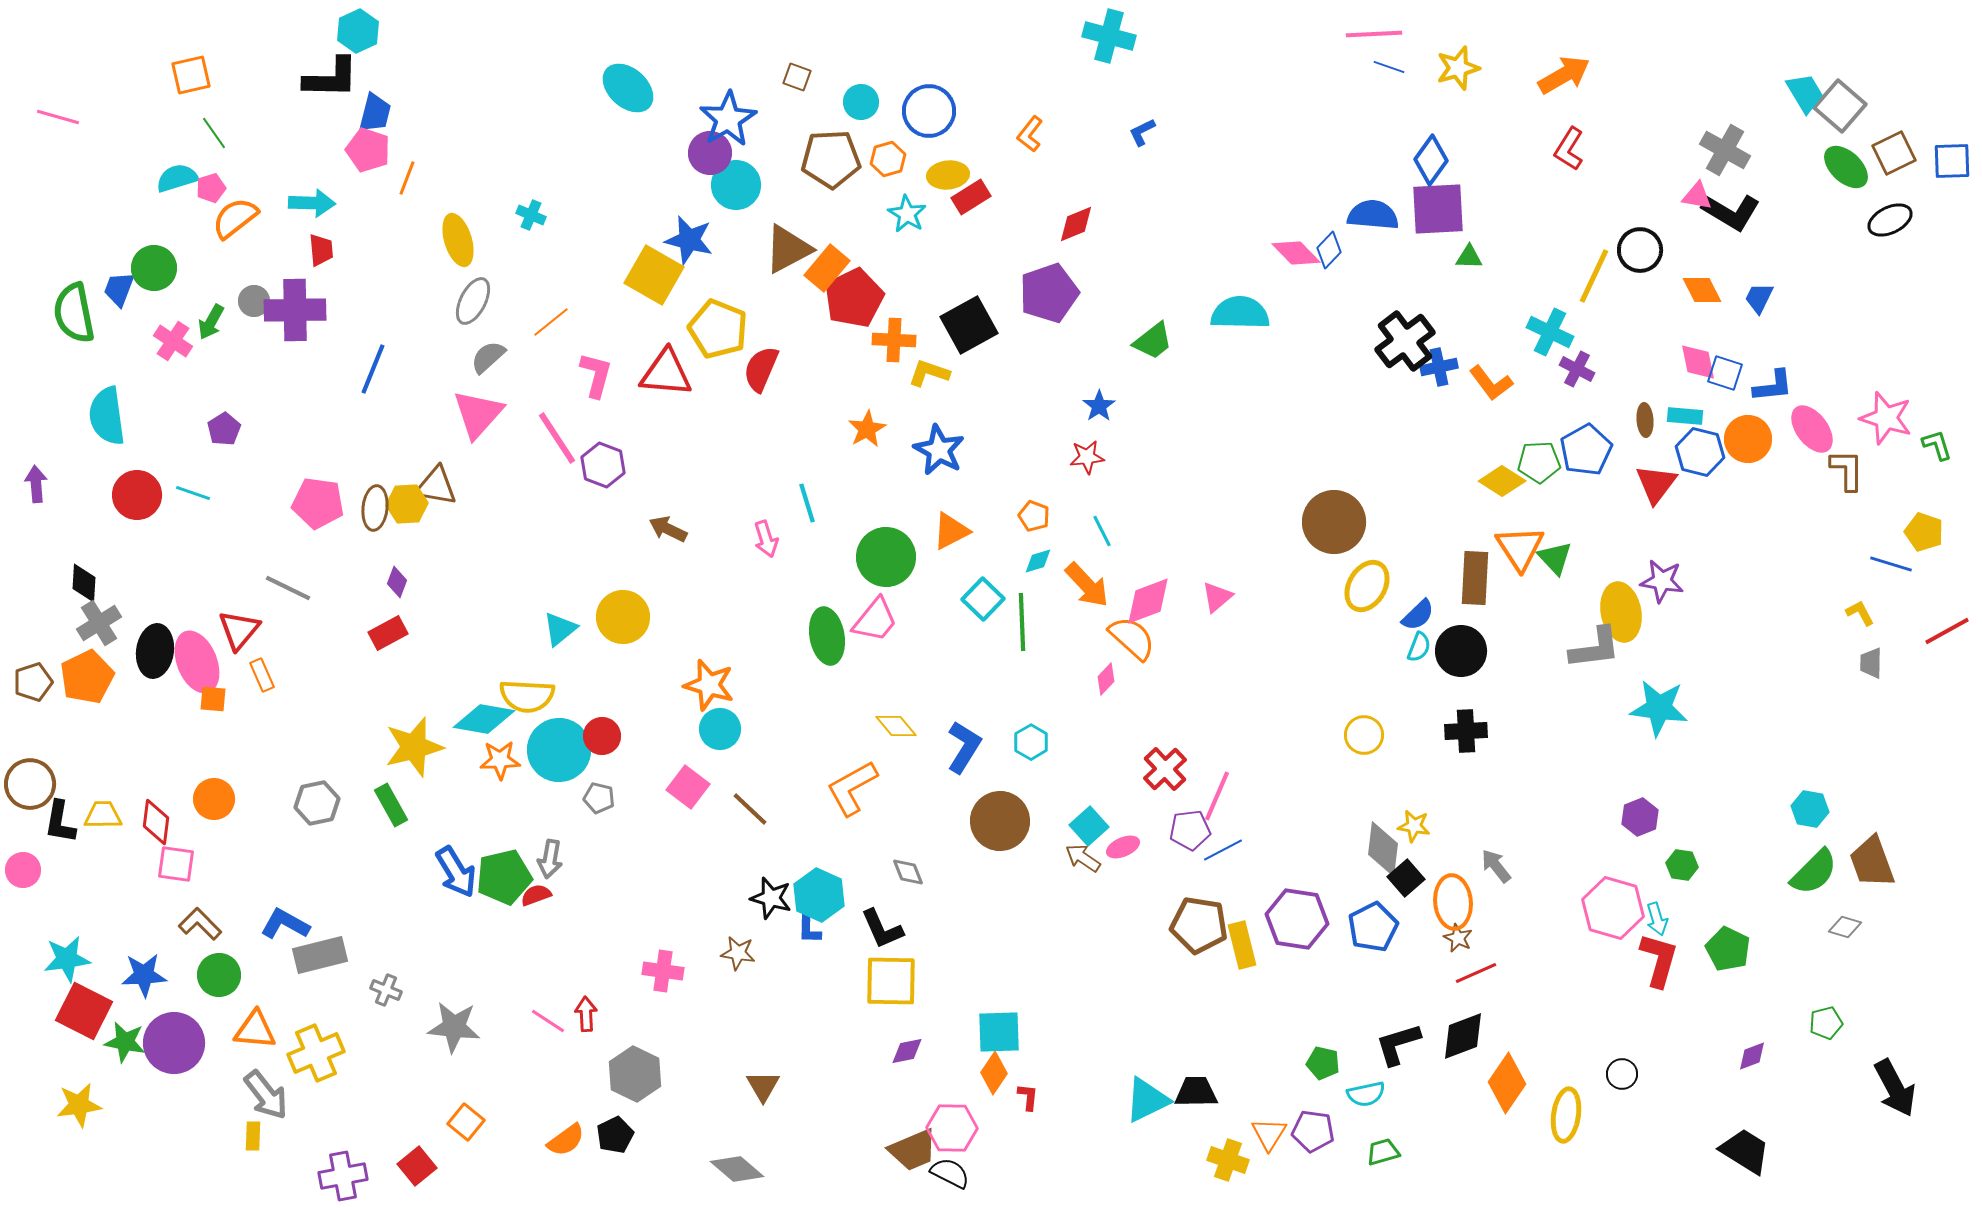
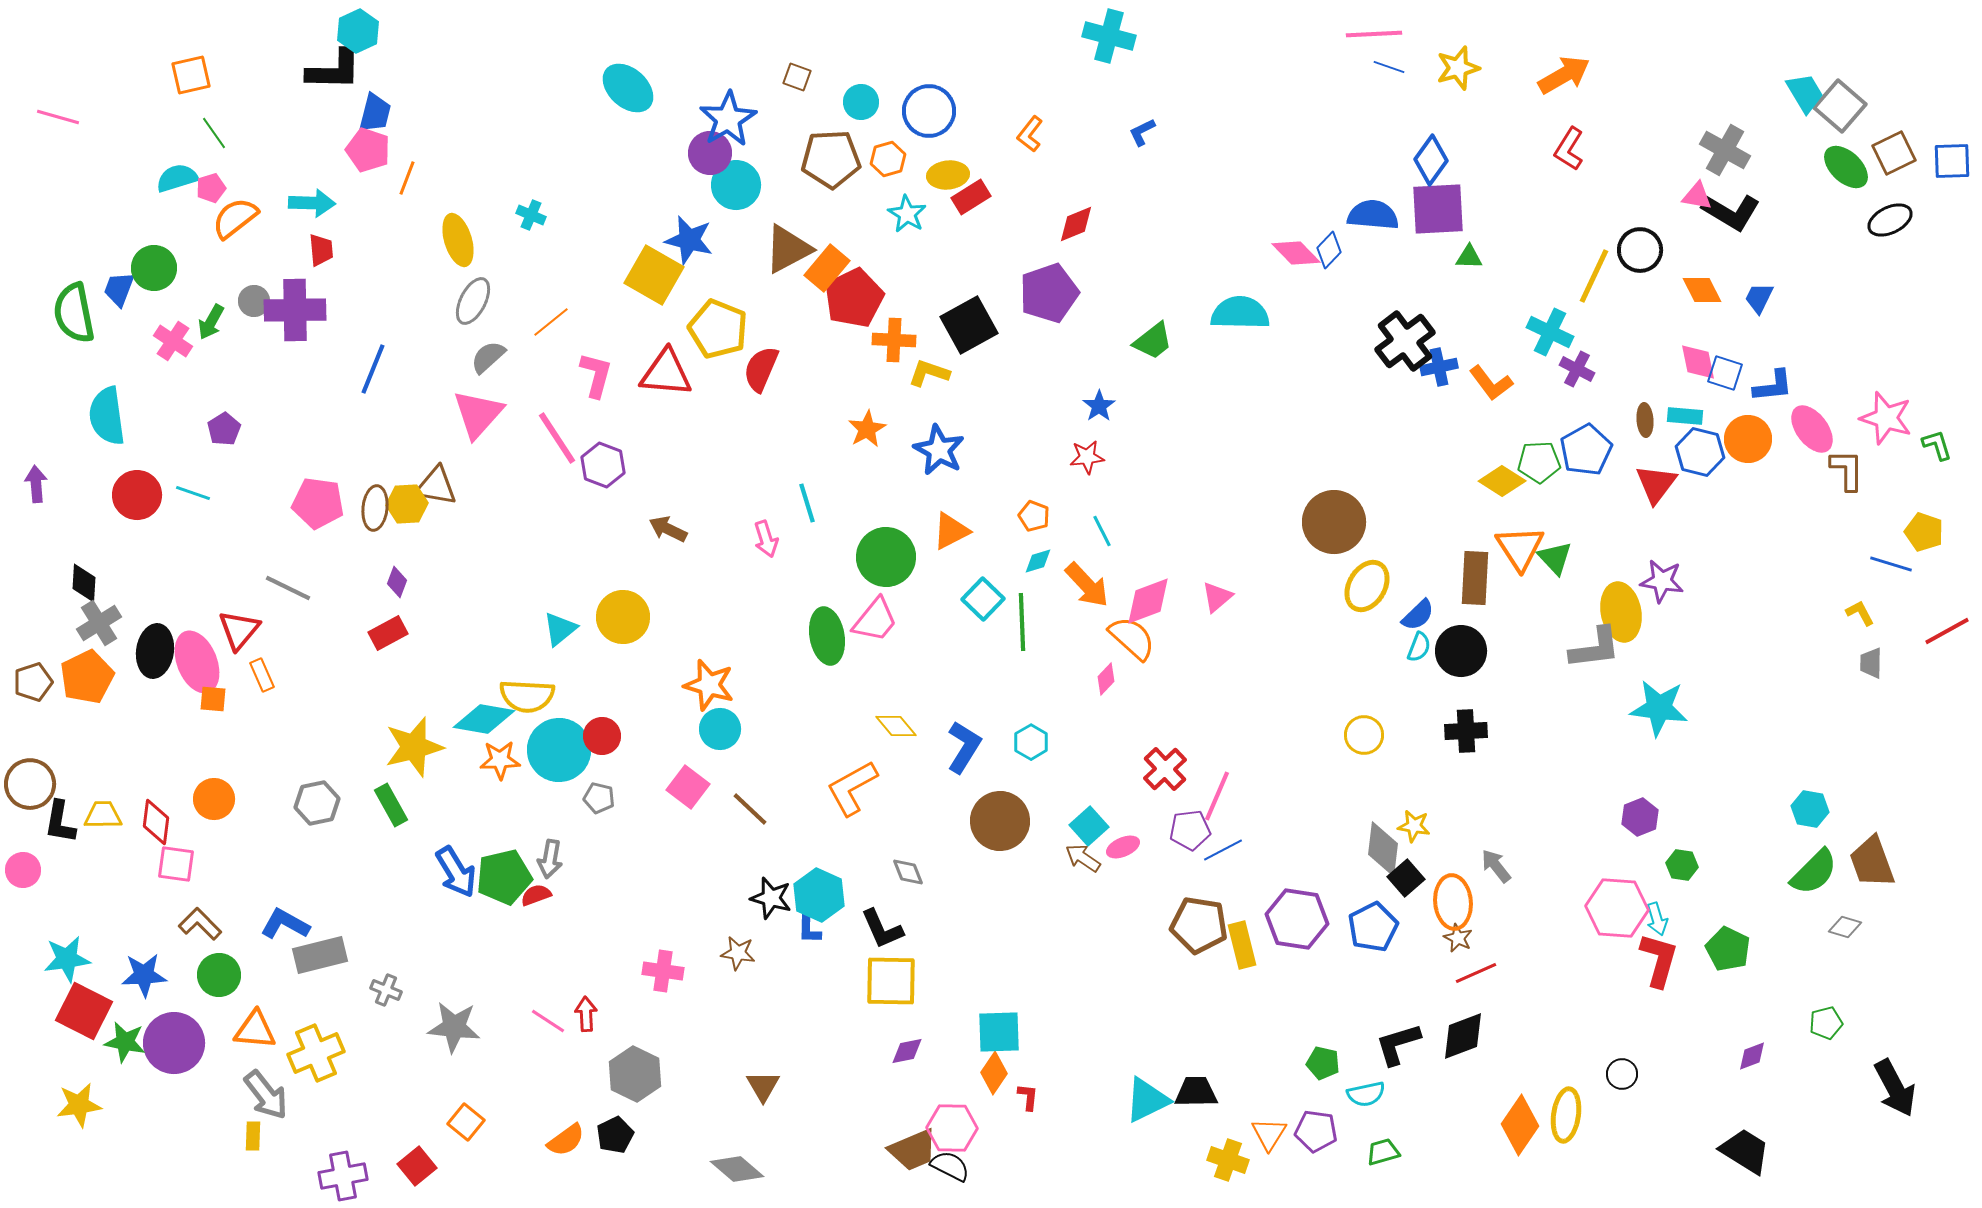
black L-shape at (331, 78): moved 3 px right, 8 px up
pink hexagon at (1613, 908): moved 4 px right; rotated 12 degrees counterclockwise
orange diamond at (1507, 1083): moved 13 px right, 42 px down
purple pentagon at (1313, 1131): moved 3 px right
black semicircle at (950, 1173): moved 7 px up
